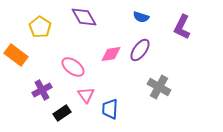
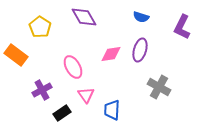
purple ellipse: rotated 20 degrees counterclockwise
pink ellipse: rotated 25 degrees clockwise
blue trapezoid: moved 2 px right, 1 px down
